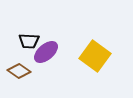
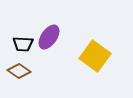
black trapezoid: moved 6 px left, 3 px down
purple ellipse: moved 3 px right, 15 px up; rotated 15 degrees counterclockwise
